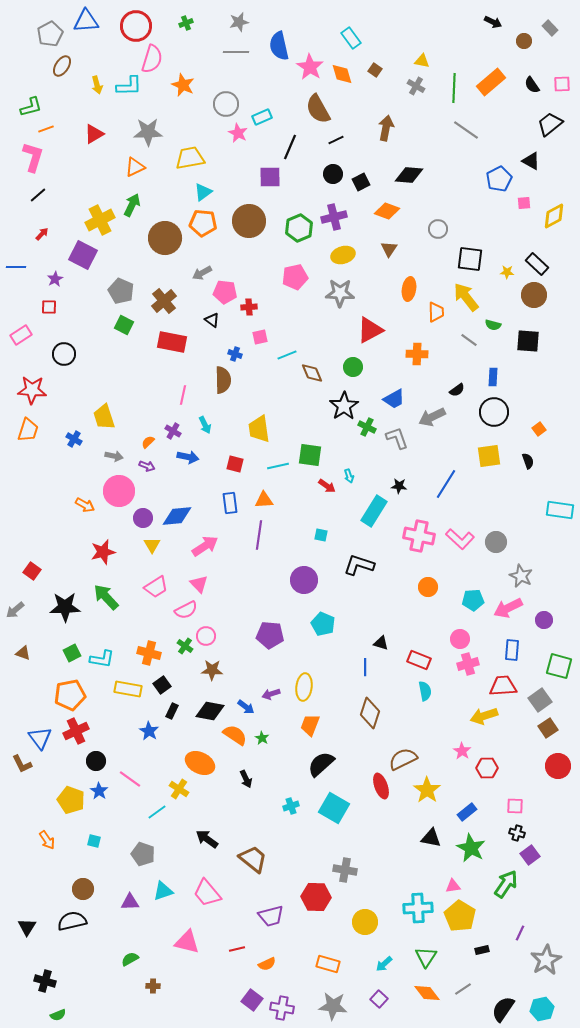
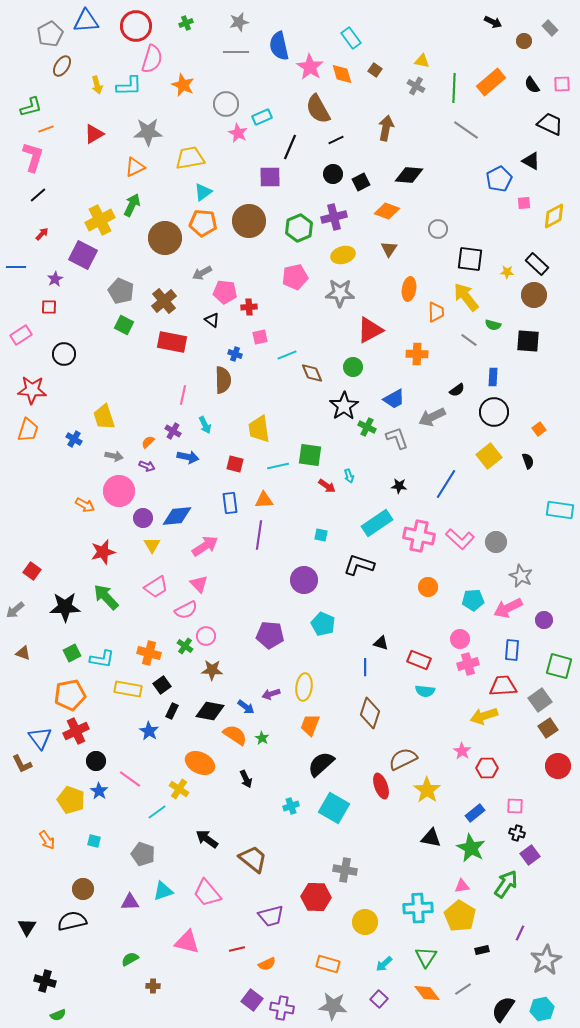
black trapezoid at (550, 124): rotated 64 degrees clockwise
yellow square at (489, 456): rotated 30 degrees counterclockwise
cyan rectangle at (374, 511): moved 3 px right, 12 px down; rotated 24 degrees clockwise
cyan semicircle at (425, 691): rotated 108 degrees clockwise
blue rectangle at (467, 812): moved 8 px right, 1 px down
pink triangle at (453, 886): moved 9 px right
